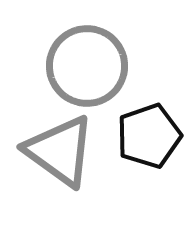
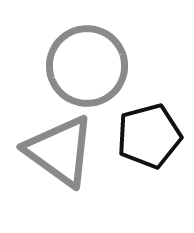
black pentagon: rotated 4 degrees clockwise
